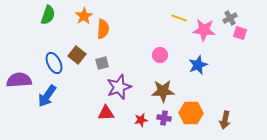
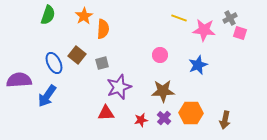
purple cross: rotated 32 degrees clockwise
